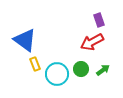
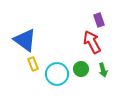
red arrow: rotated 90 degrees clockwise
yellow rectangle: moved 2 px left
green arrow: rotated 112 degrees clockwise
